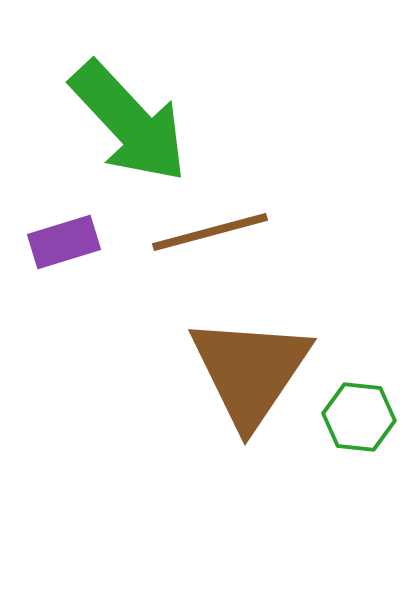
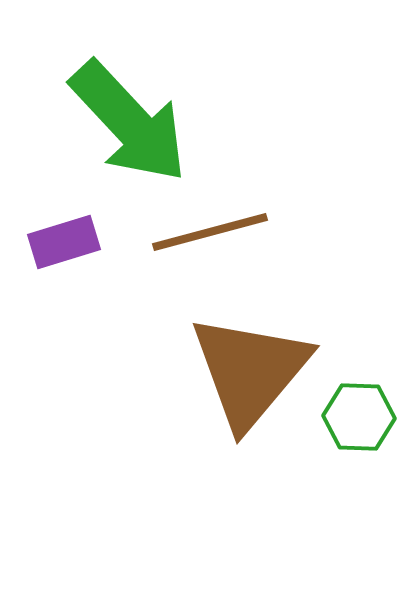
brown triangle: rotated 6 degrees clockwise
green hexagon: rotated 4 degrees counterclockwise
